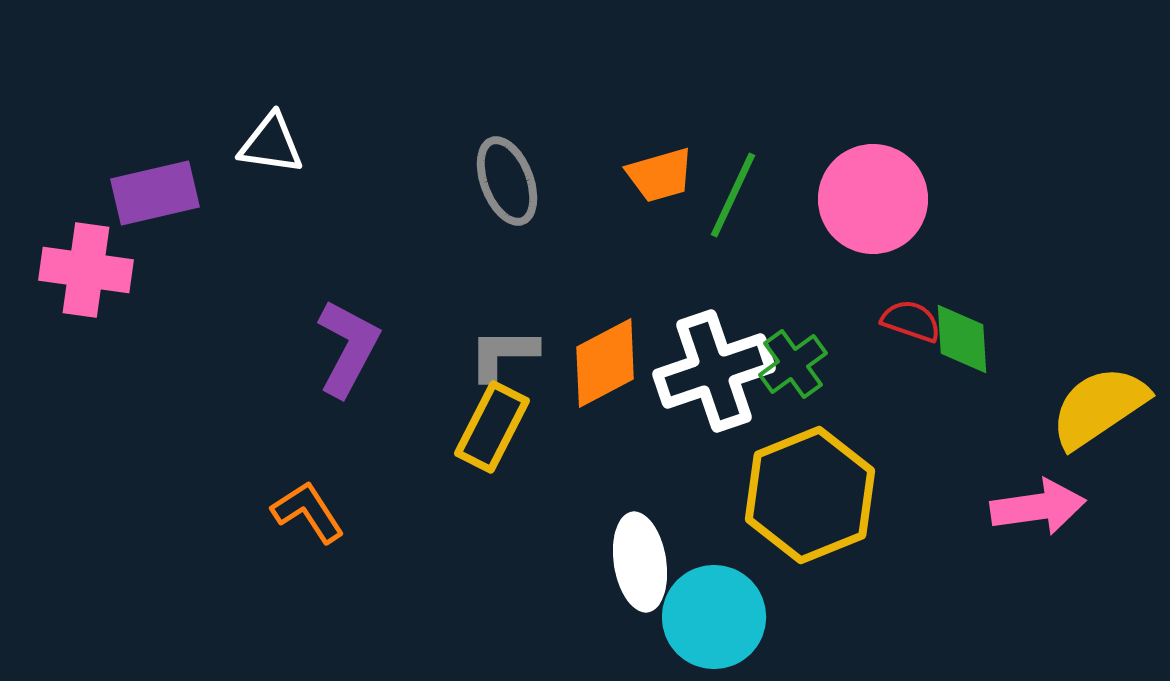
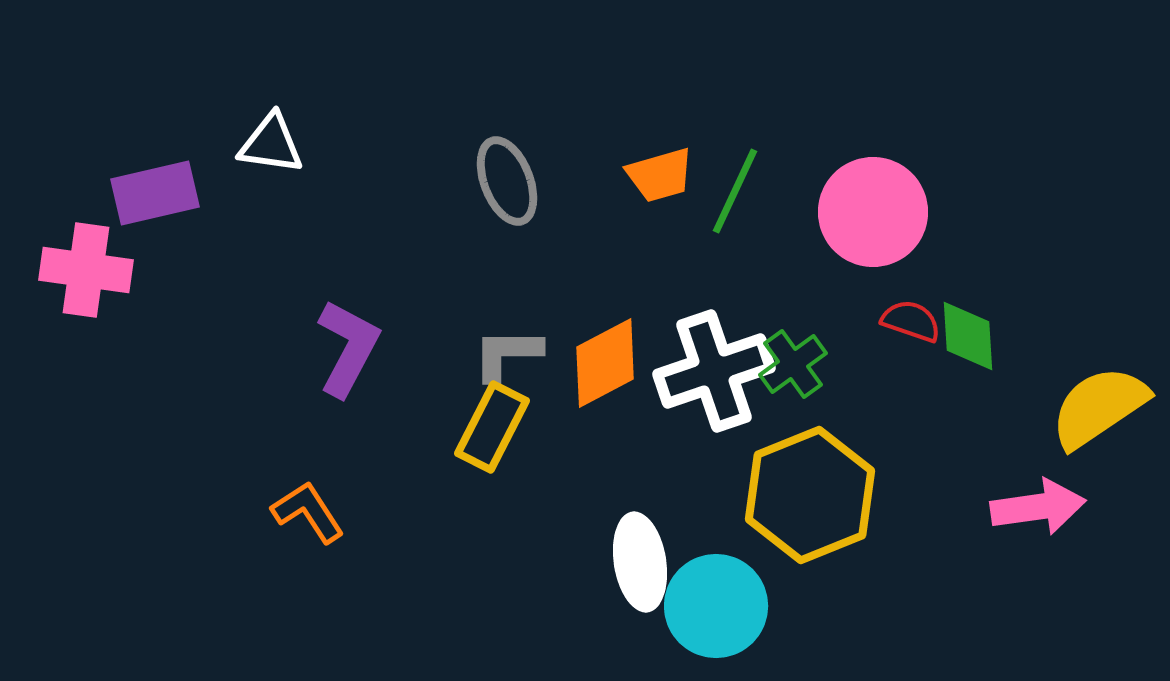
green line: moved 2 px right, 4 px up
pink circle: moved 13 px down
green diamond: moved 6 px right, 3 px up
gray L-shape: moved 4 px right
cyan circle: moved 2 px right, 11 px up
